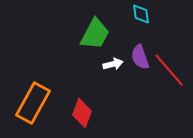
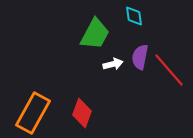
cyan diamond: moved 7 px left, 2 px down
purple semicircle: rotated 30 degrees clockwise
orange rectangle: moved 10 px down
